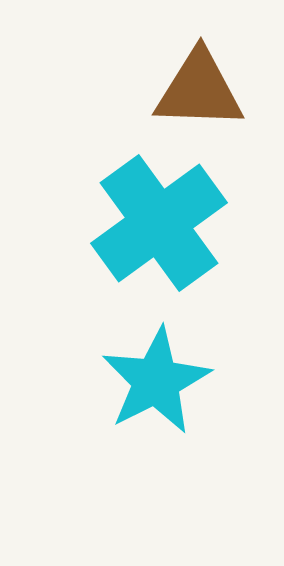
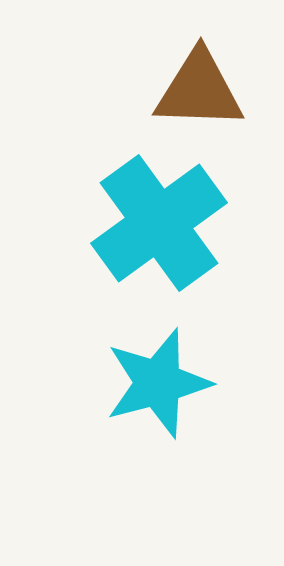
cyan star: moved 2 px right, 2 px down; rotated 12 degrees clockwise
